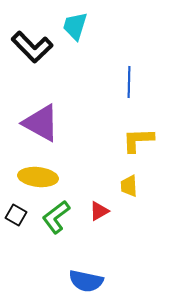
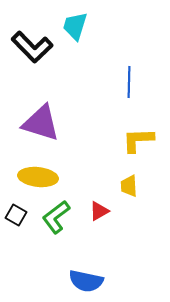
purple triangle: rotated 12 degrees counterclockwise
